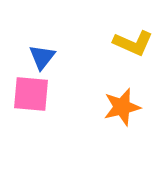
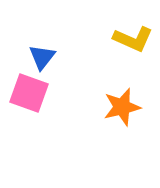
yellow L-shape: moved 4 px up
pink square: moved 2 px left, 1 px up; rotated 15 degrees clockwise
